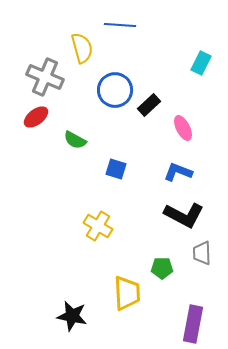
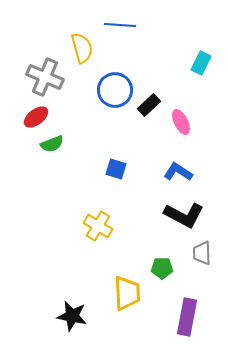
pink ellipse: moved 2 px left, 6 px up
green semicircle: moved 23 px left, 4 px down; rotated 50 degrees counterclockwise
blue L-shape: rotated 12 degrees clockwise
purple rectangle: moved 6 px left, 7 px up
